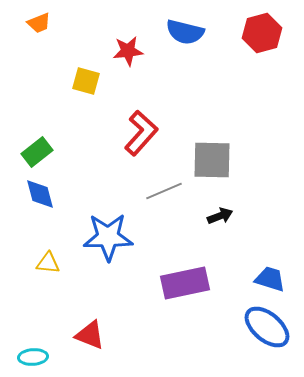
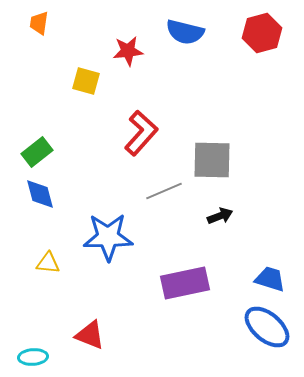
orange trapezoid: rotated 120 degrees clockwise
